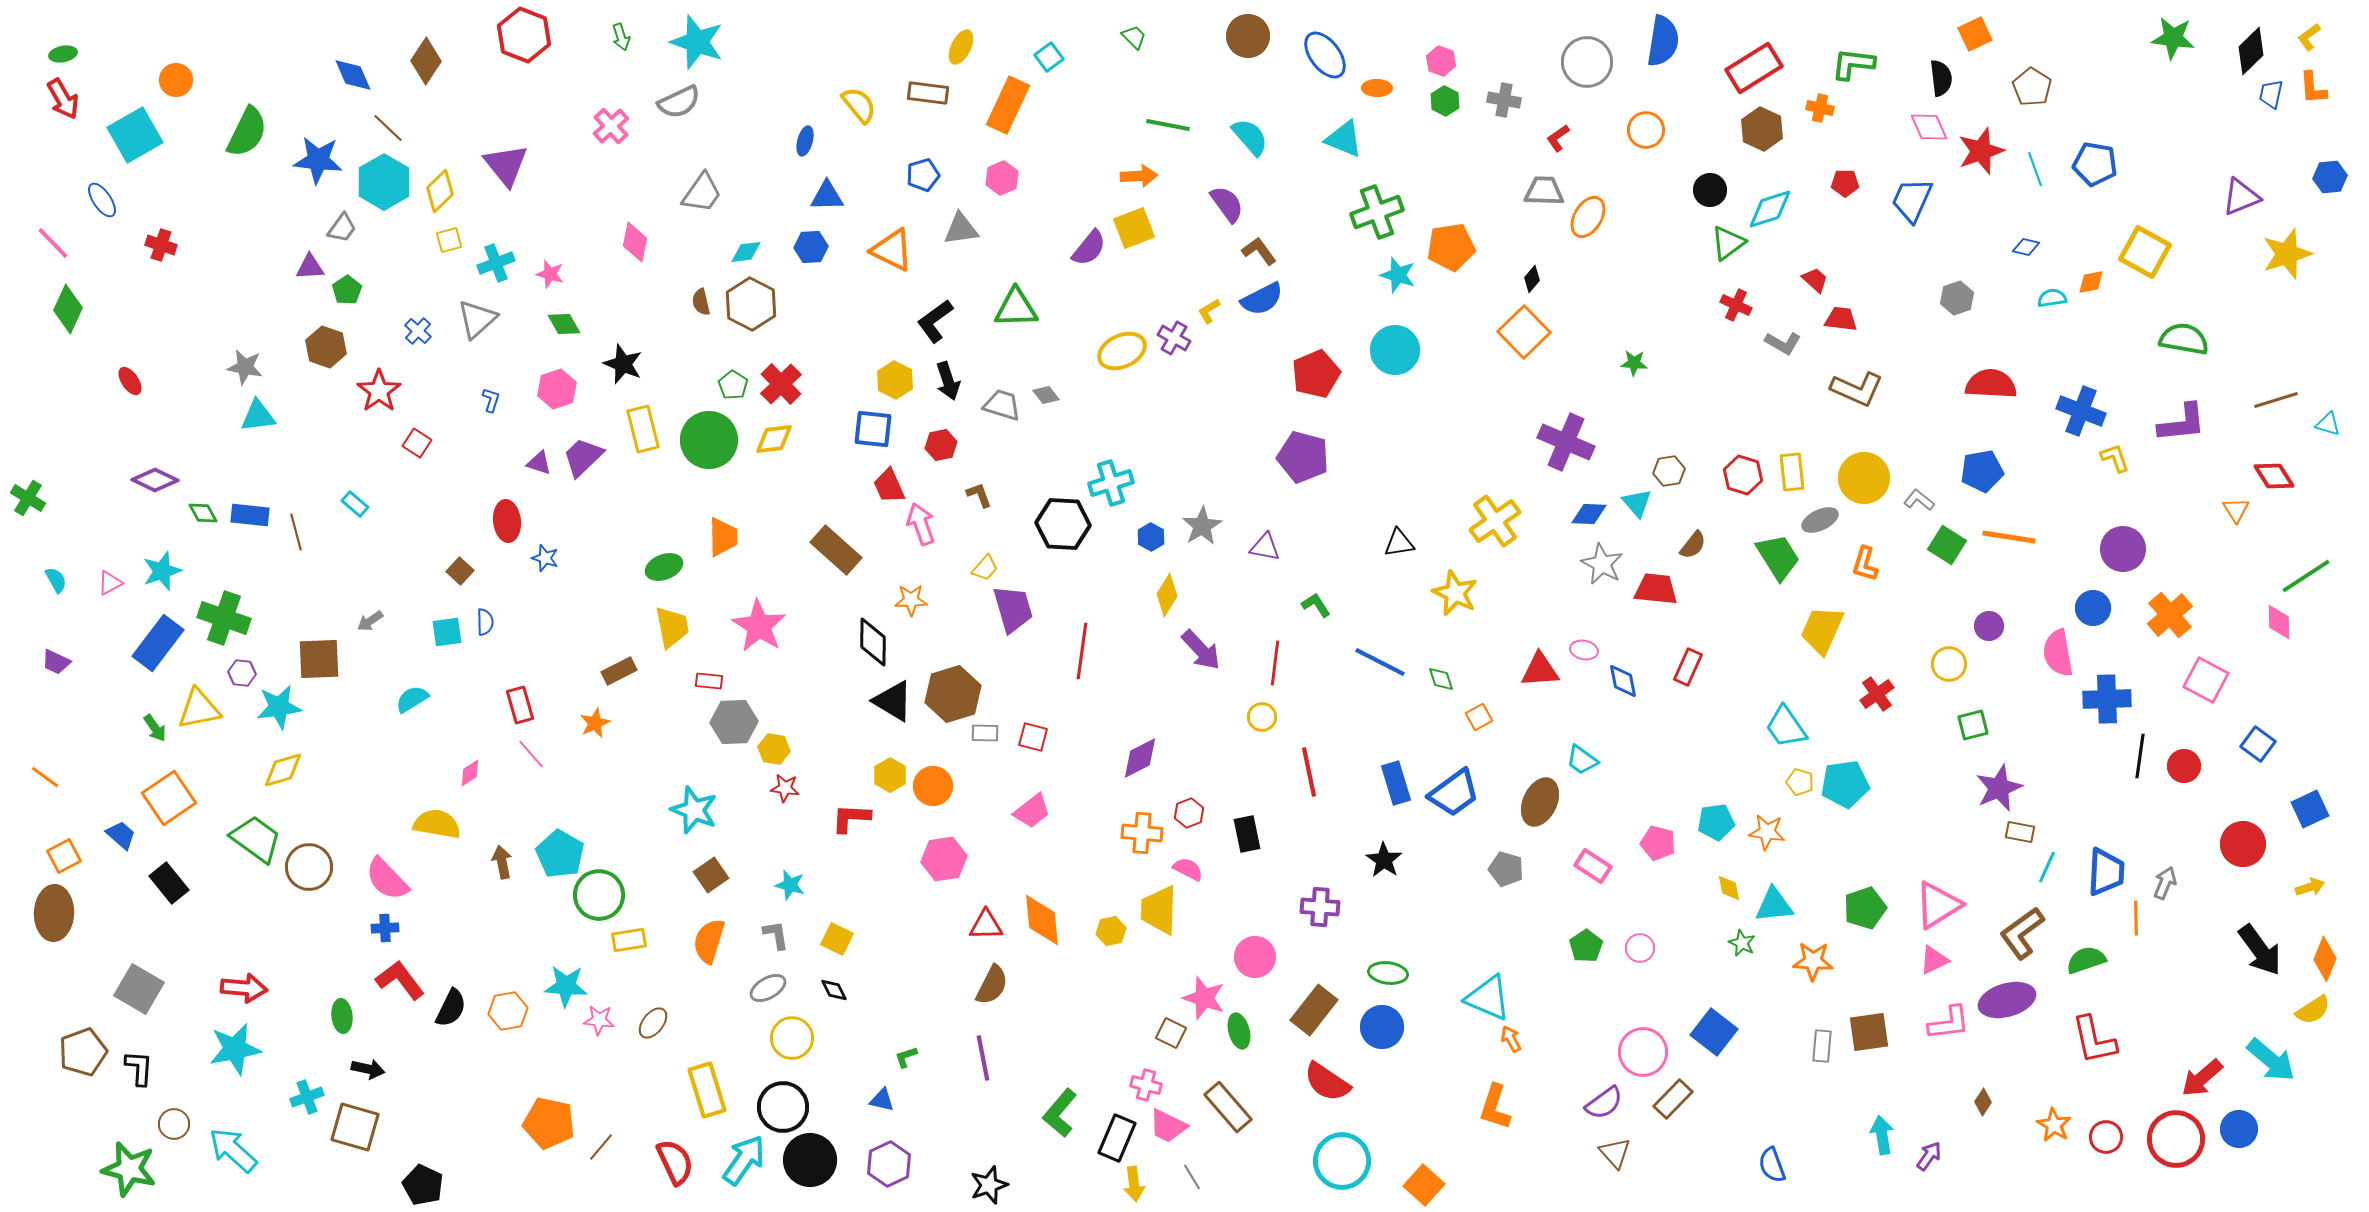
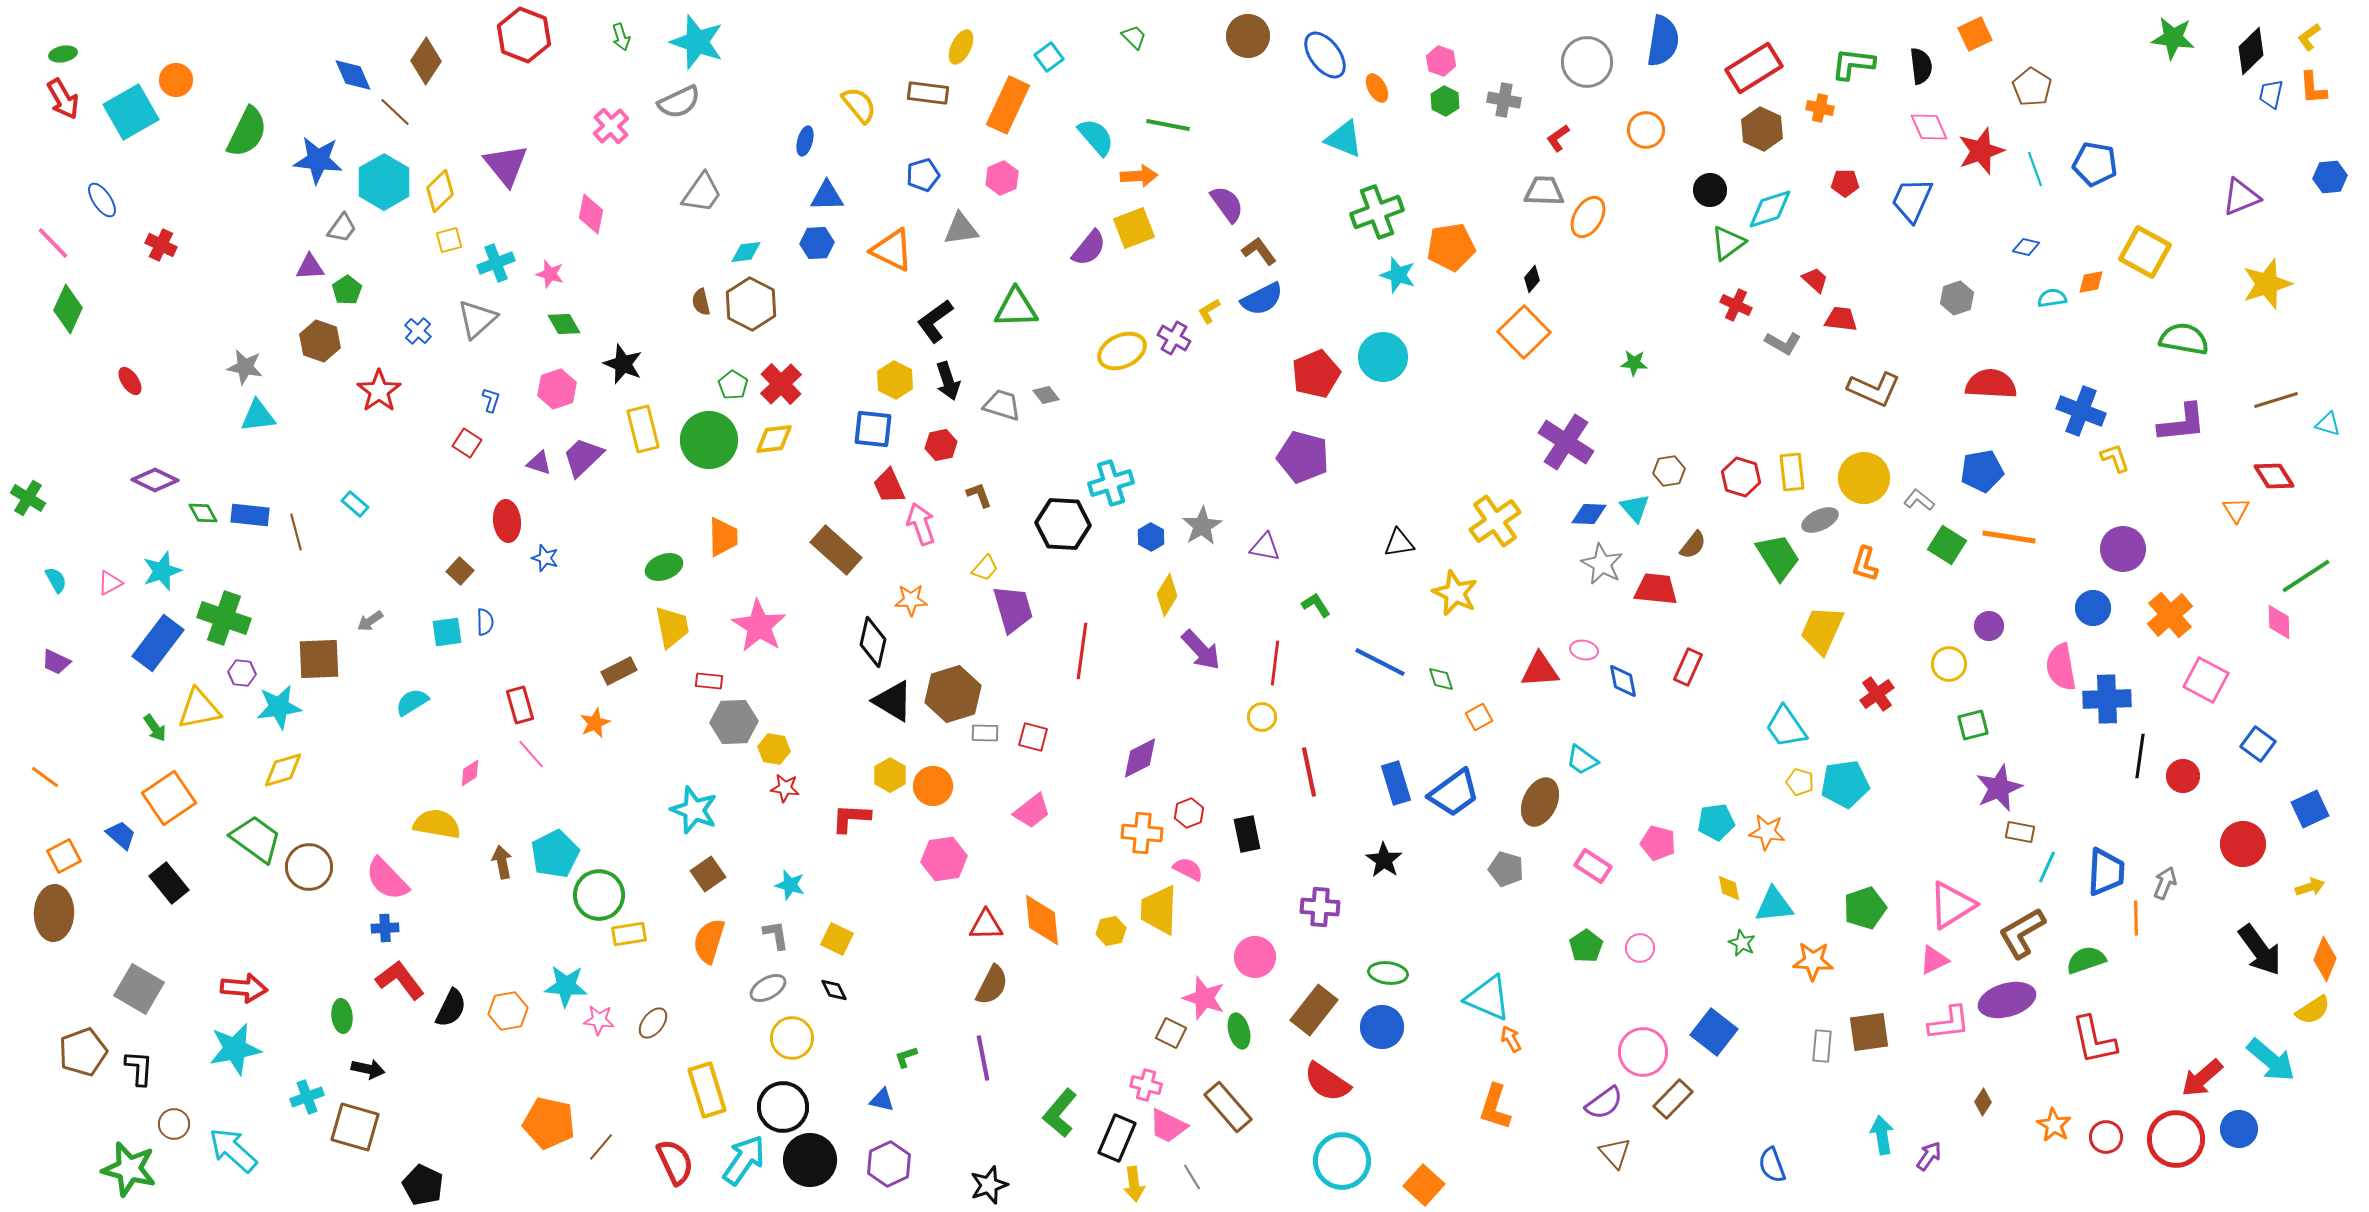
black semicircle at (1941, 78): moved 20 px left, 12 px up
orange ellipse at (1377, 88): rotated 60 degrees clockwise
brown line at (388, 128): moved 7 px right, 16 px up
cyan square at (135, 135): moved 4 px left, 23 px up
cyan semicircle at (1250, 137): moved 154 px left
pink diamond at (635, 242): moved 44 px left, 28 px up
red cross at (161, 245): rotated 8 degrees clockwise
blue hexagon at (811, 247): moved 6 px right, 4 px up
yellow star at (2287, 254): moved 20 px left, 30 px down
brown hexagon at (326, 347): moved 6 px left, 6 px up
cyan circle at (1395, 350): moved 12 px left, 7 px down
brown L-shape at (1857, 389): moved 17 px right
purple cross at (1566, 442): rotated 10 degrees clockwise
red square at (417, 443): moved 50 px right
red hexagon at (1743, 475): moved 2 px left, 2 px down
cyan triangle at (1637, 503): moved 2 px left, 5 px down
black diamond at (873, 642): rotated 12 degrees clockwise
pink semicircle at (2058, 653): moved 3 px right, 14 px down
cyan semicircle at (412, 699): moved 3 px down
red circle at (2184, 766): moved 1 px left, 10 px down
cyan pentagon at (560, 854): moved 5 px left; rotated 15 degrees clockwise
brown square at (711, 875): moved 3 px left, 1 px up
pink triangle at (1938, 905): moved 14 px right
brown L-shape at (2022, 933): rotated 6 degrees clockwise
yellow rectangle at (629, 940): moved 6 px up
